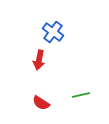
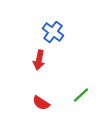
green line: rotated 30 degrees counterclockwise
